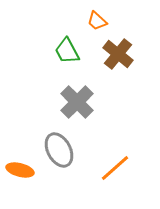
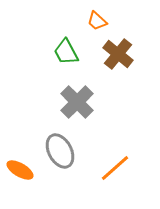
green trapezoid: moved 1 px left, 1 px down
gray ellipse: moved 1 px right, 1 px down
orange ellipse: rotated 16 degrees clockwise
